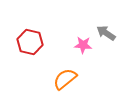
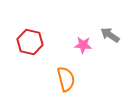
gray arrow: moved 4 px right, 2 px down
orange semicircle: moved 1 px right; rotated 115 degrees clockwise
